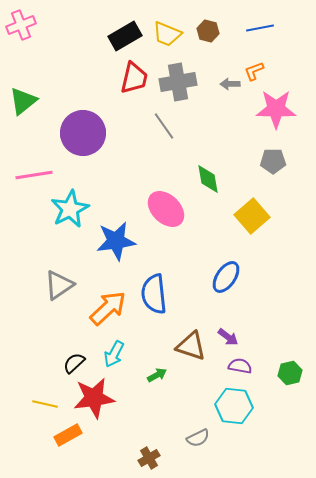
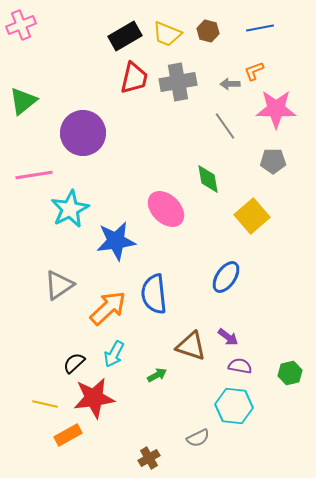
gray line: moved 61 px right
